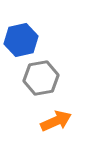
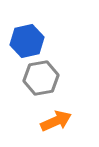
blue hexagon: moved 6 px right, 1 px down
